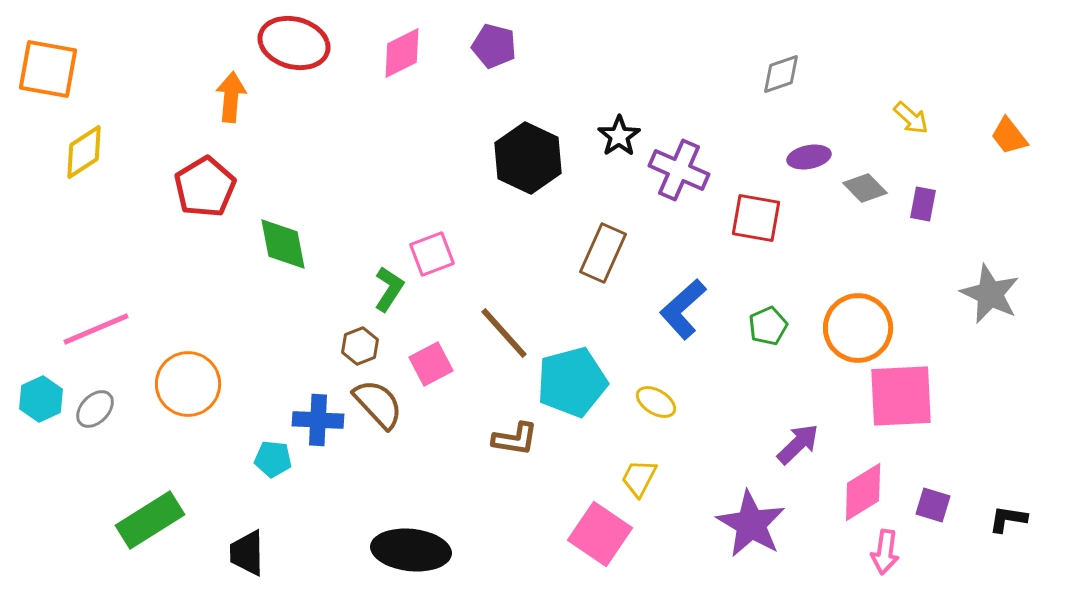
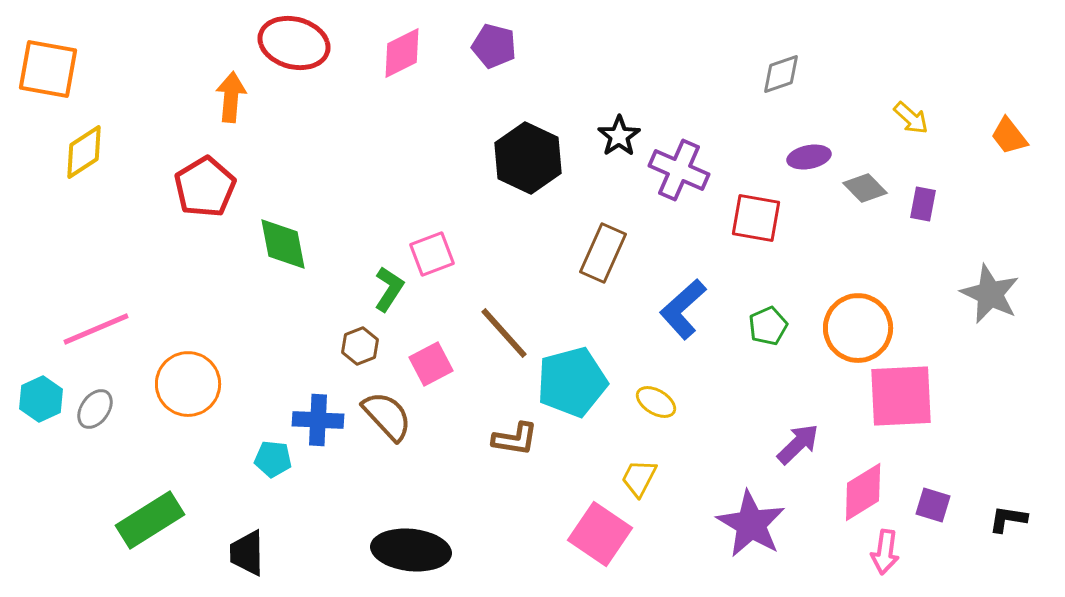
brown semicircle at (378, 404): moved 9 px right, 12 px down
gray ellipse at (95, 409): rotated 9 degrees counterclockwise
